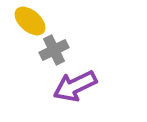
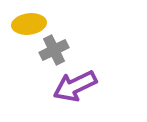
yellow ellipse: moved 1 px left, 3 px down; rotated 48 degrees counterclockwise
